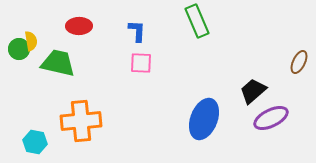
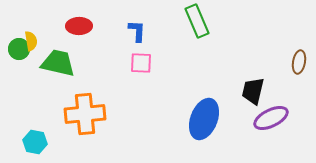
brown ellipse: rotated 15 degrees counterclockwise
black trapezoid: rotated 36 degrees counterclockwise
orange cross: moved 4 px right, 7 px up
